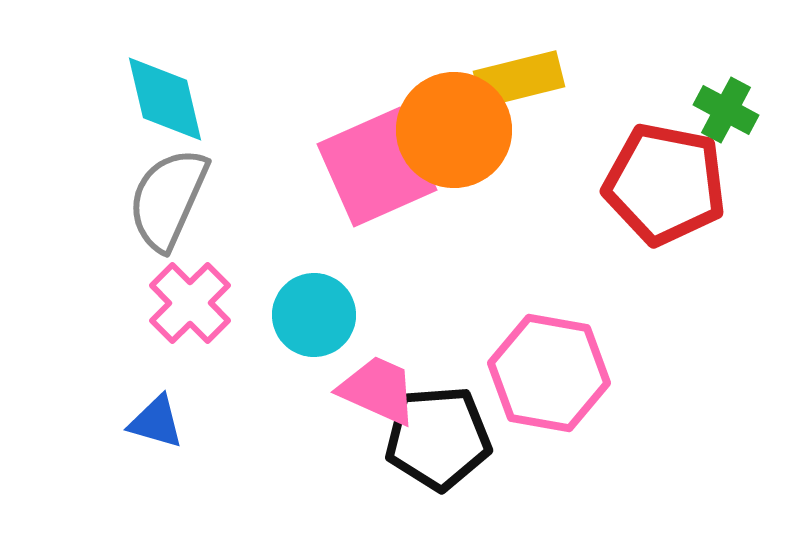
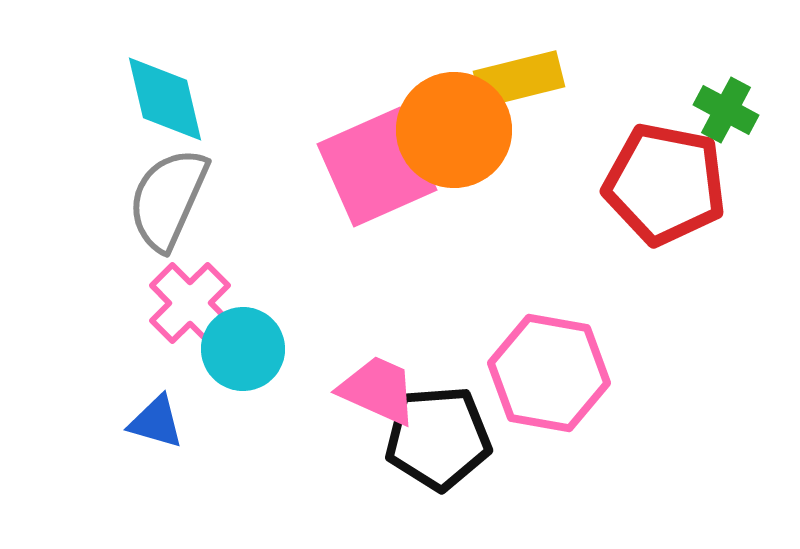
cyan circle: moved 71 px left, 34 px down
